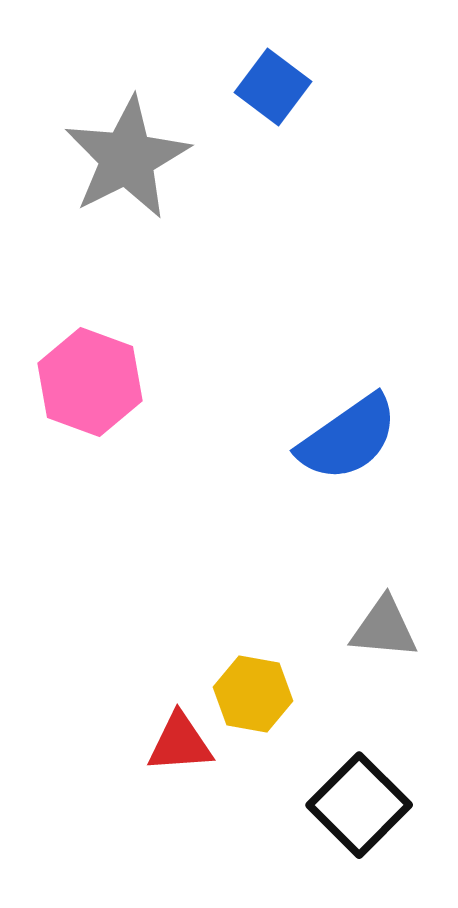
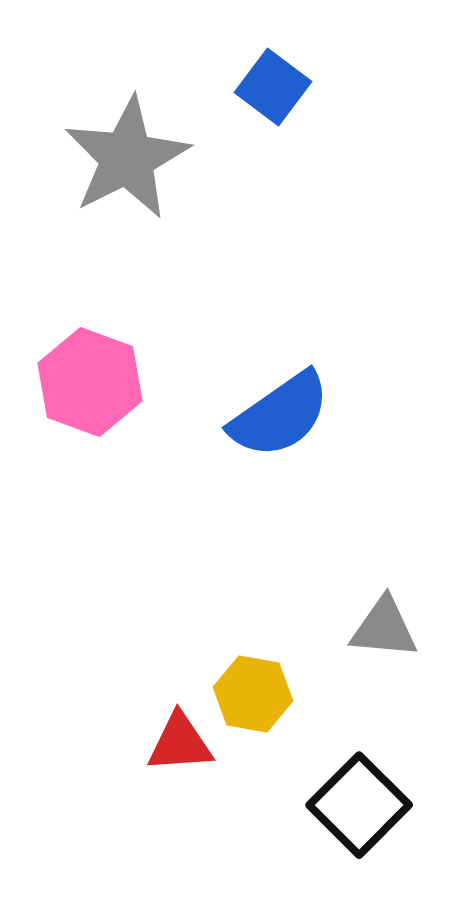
blue semicircle: moved 68 px left, 23 px up
